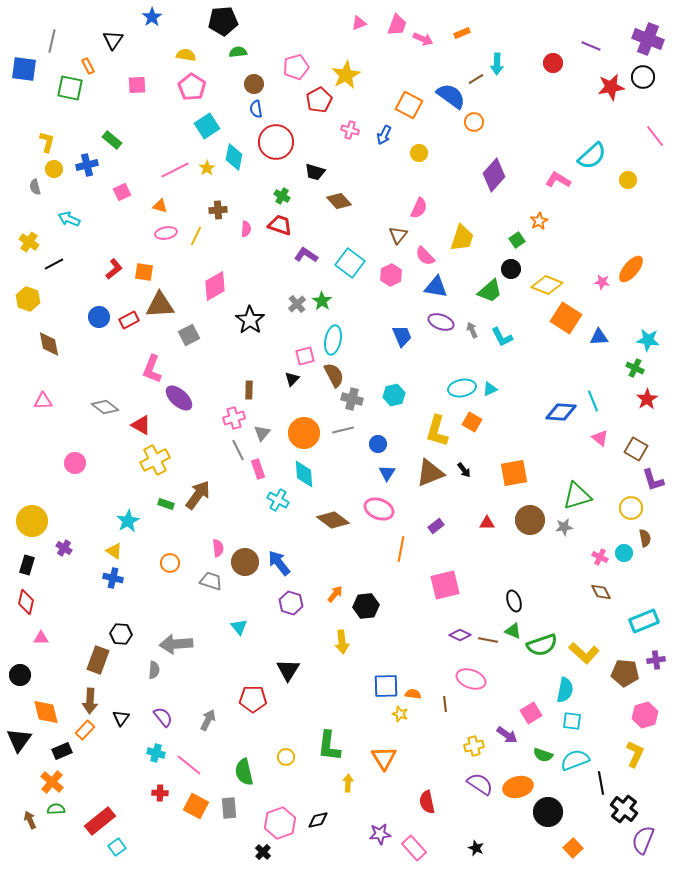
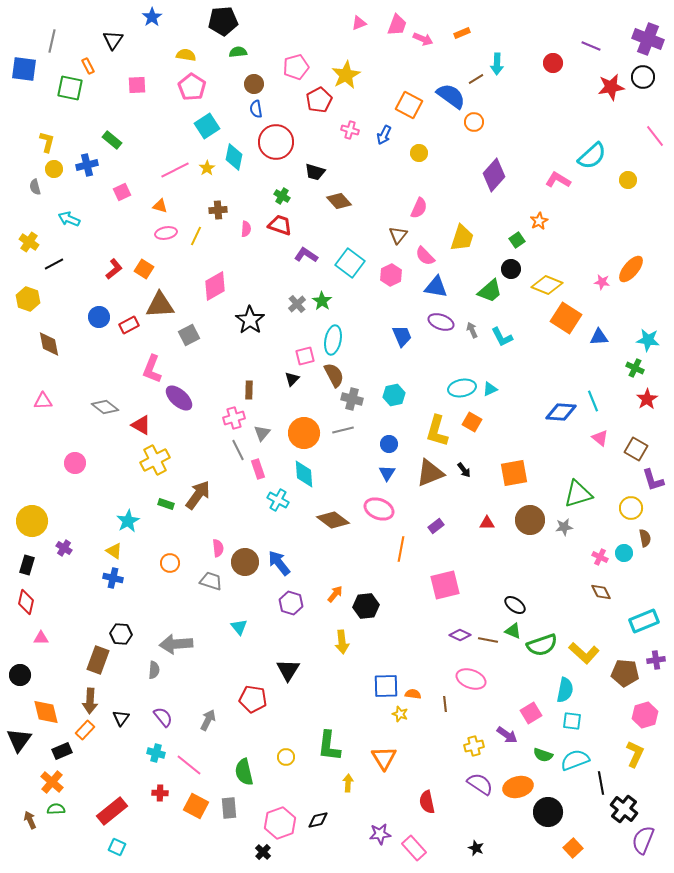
orange square at (144, 272): moved 3 px up; rotated 24 degrees clockwise
red rectangle at (129, 320): moved 5 px down
blue circle at (378, 444): moved 11 px right
green triangle at (577, 496): moved 1 px right, 2 px up
black ellipse at (514, 601): moved 1 px right, 4 px down; rotated 35 degrees counterclockwise
red pentagon at (253, 699): rotated 8 degrees clockwise
red rectangle at (100, 821): moved 12 px right, 10 px up
cyan square at (117, 847): rotated 30 degrees counterclockwise
